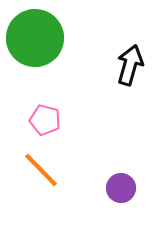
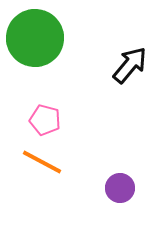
black arrow: rotated 24 degrees clockwise
orange line: moved 1 px right, 8 px up; rotated 18 degrees counterclockwise
purple circle: moved 1 px left
